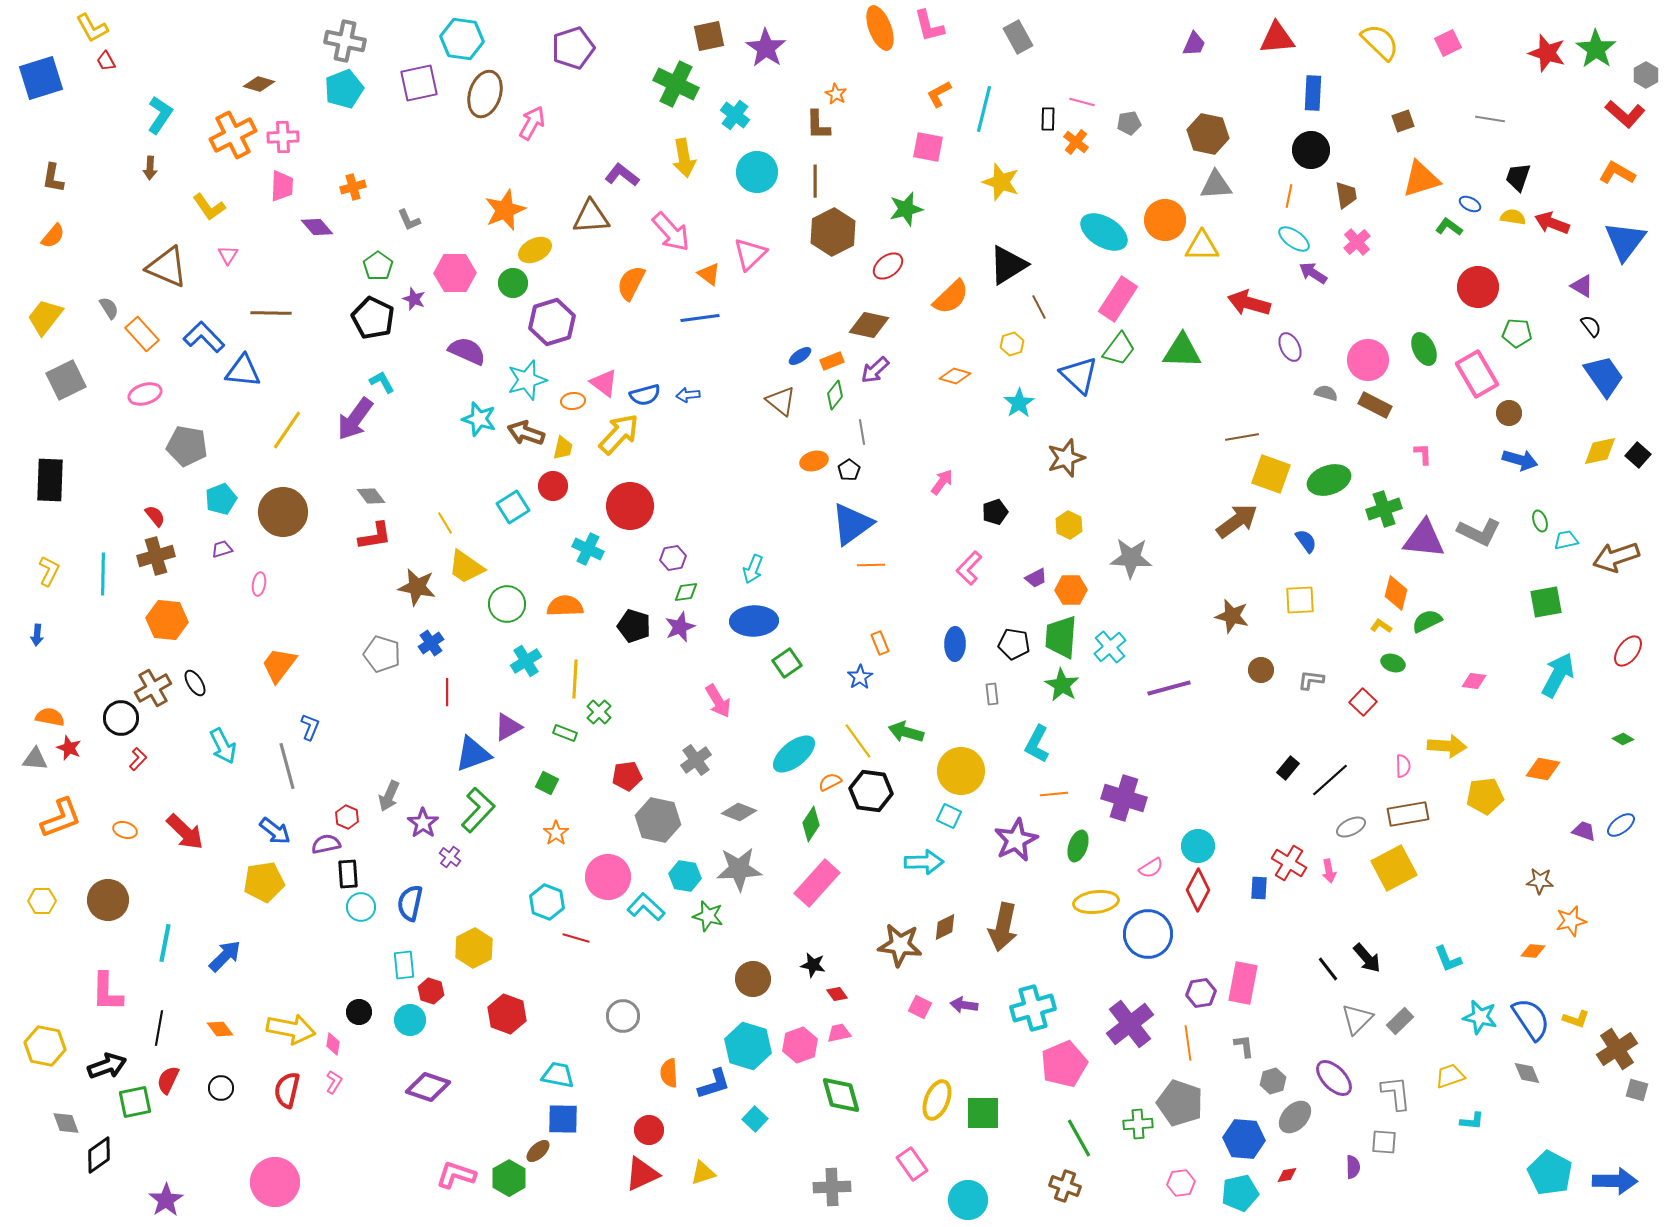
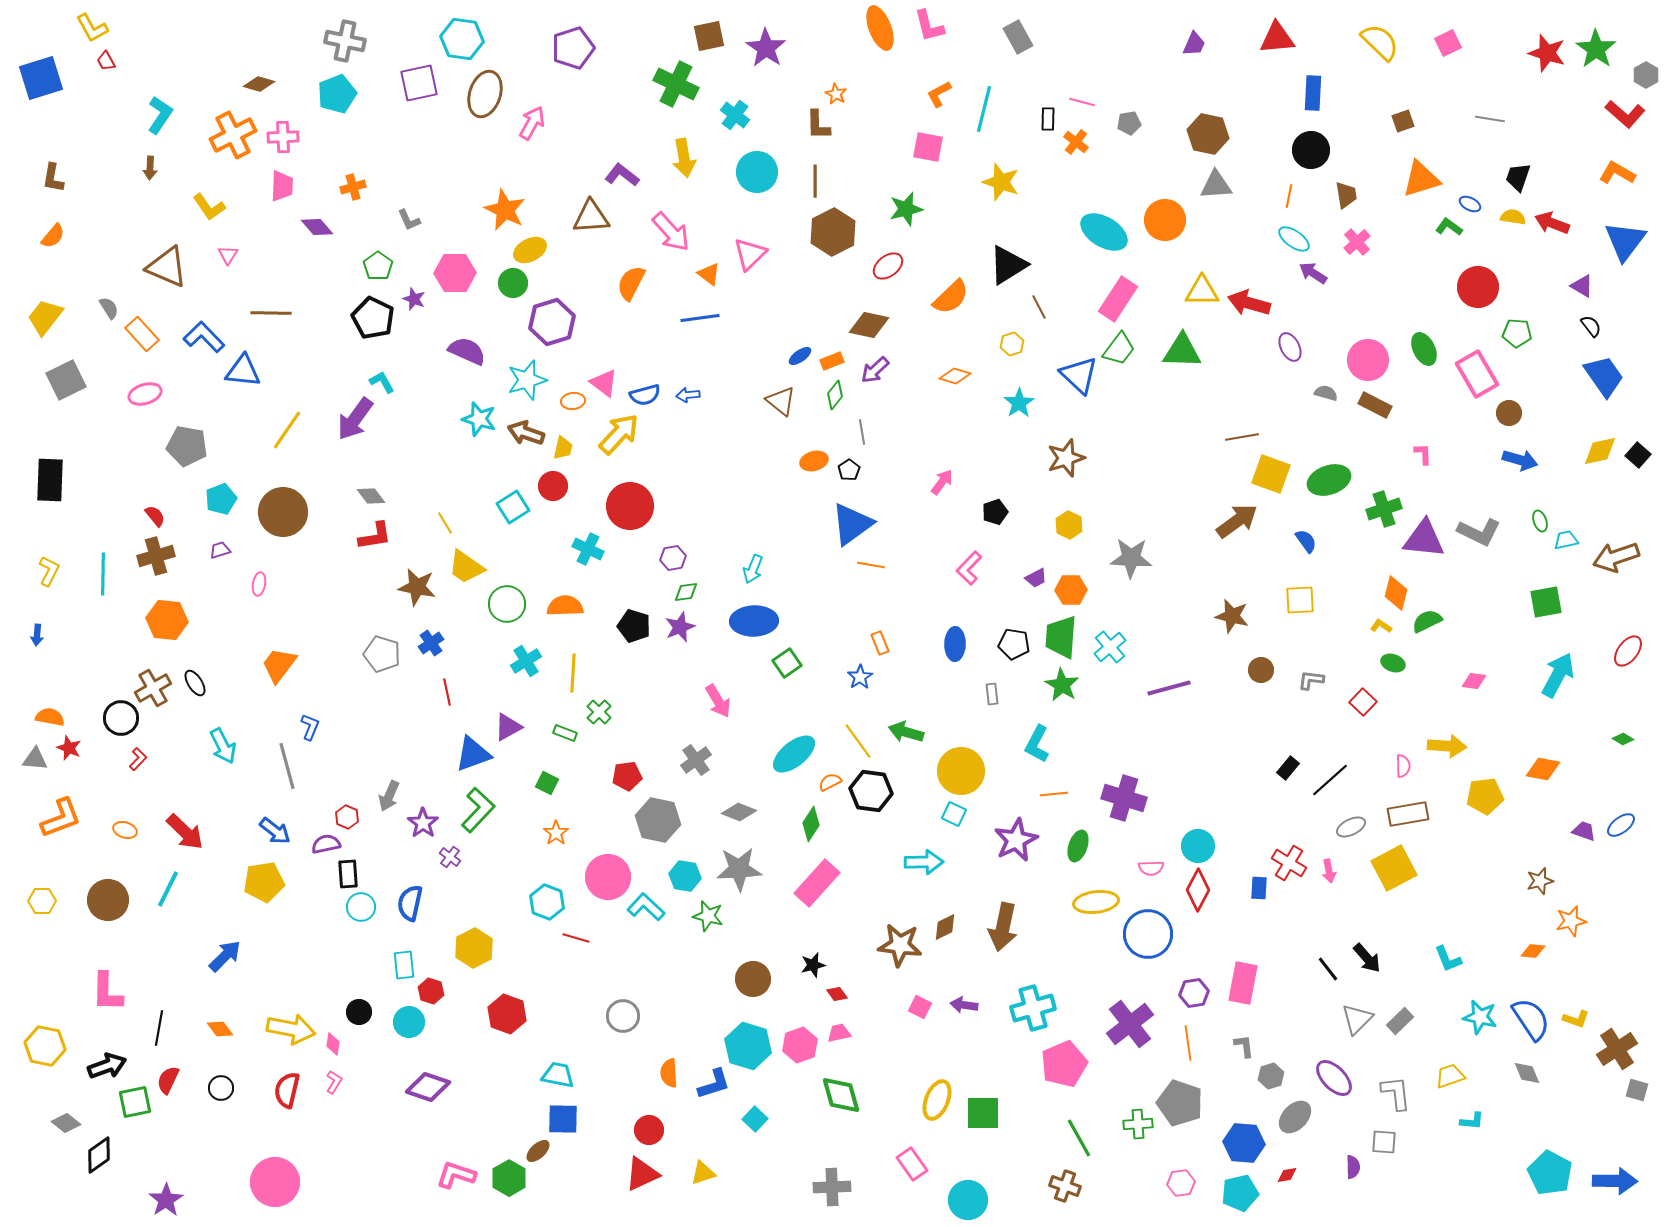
cyan pentagon at (344, 89): moved 7 px left, 5 px down
orange star at (505, 210): rotated 24 degrees counterclockwise
yellow triangle at (1202, 246): moved 45 px down
yellow ellipse at (535, 250): moved 5 px left
purple trapezoid at (222, 549): moved 2 px left, 1 px down
orange line at (871, 565): rotated 12 degrees clockwise
yellow line at (575, 679): moved 2 px left, 6 px up
red line at (447, 692): rotated 12 degrees counterclockwise
cyan square at (949, 816): moved 5 px right, 2 px up
pink semicircle at (1151, 868): rotated 30 degrees clockwise
brown star at (1540, 881): rotated 20 degrees counterclockwise
cyan line at (165, 943): moved 3 px right, 54 px up; rotated 15 degrees clockwise
black star at (813, 965): rotated 25 degrees counterclockwise
purple hexagon at (1201, 993): moved 7 px left
cyan circle at (410, 1020): moved 1 px left, 2 px down
gray hexagon at (1273, 1081): moved 2 px left, 5 px up
gray diamond at (66, 1123): rotated 32 degrees counterclockwise
blue hexagon at (1244, 1139): moved 4 px down
